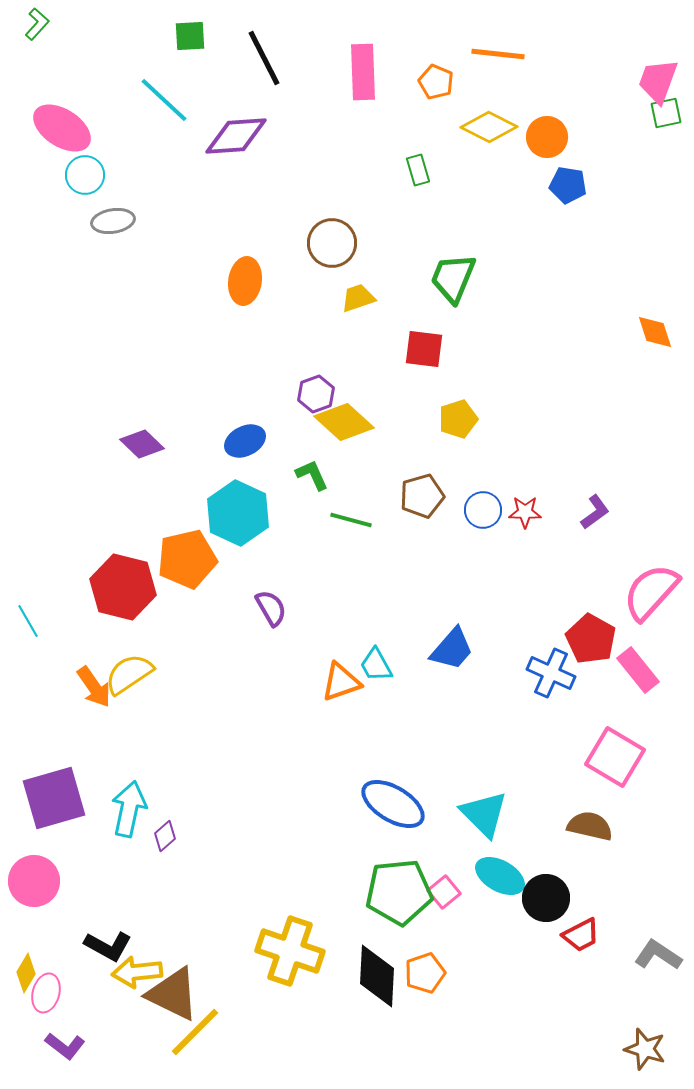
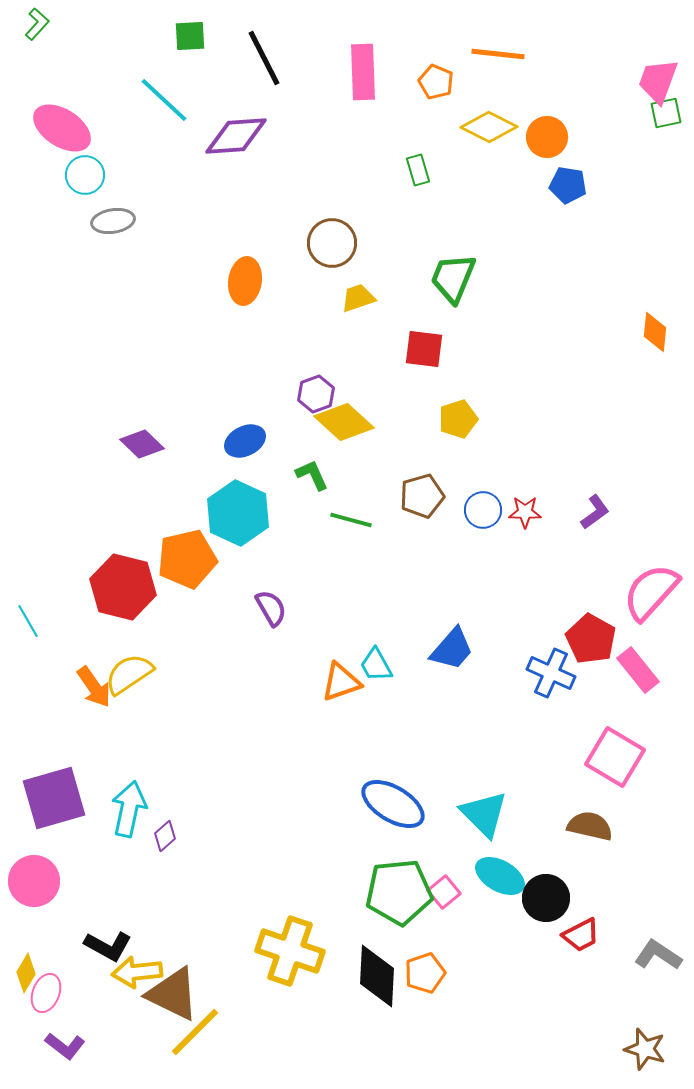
orange diamond at (655, 332): rotated 24 degrees clockwise
pink ellipse at (46, 993): rotated 6 degrees clockwise
